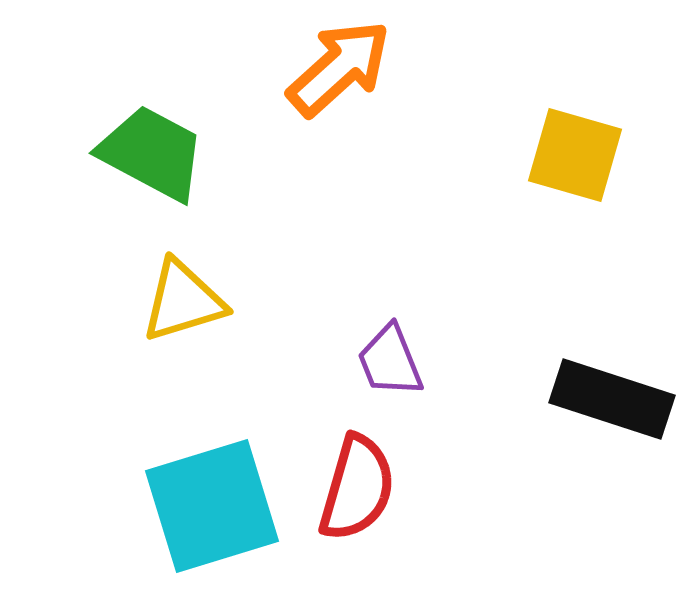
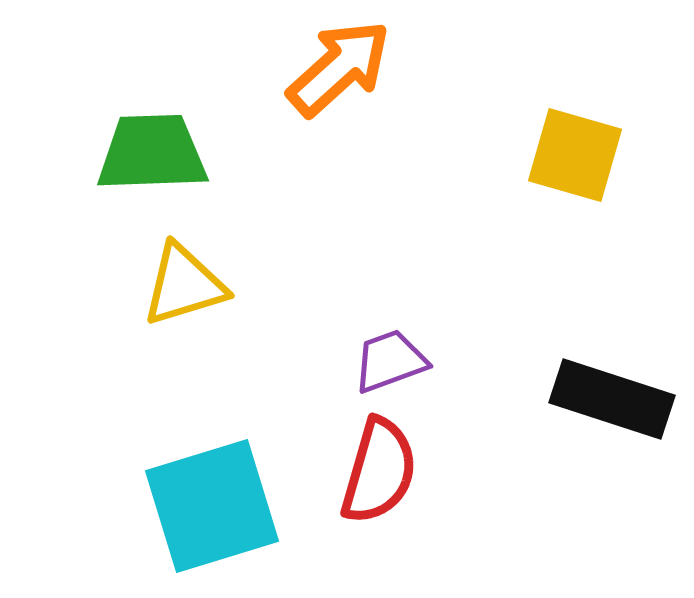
green trapezoid: rotated 30 degrees counterclockwise
yellow triangle: moved 1 px right, 16 px up
purple trapezoid: rotated 92 degrees clockwise
red semicircle: moved 22 px right, 17 px up
